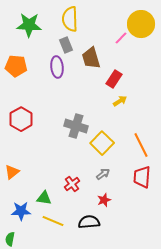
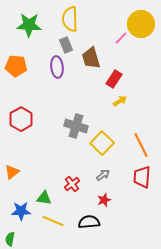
gray arrow: moved 1 px down
